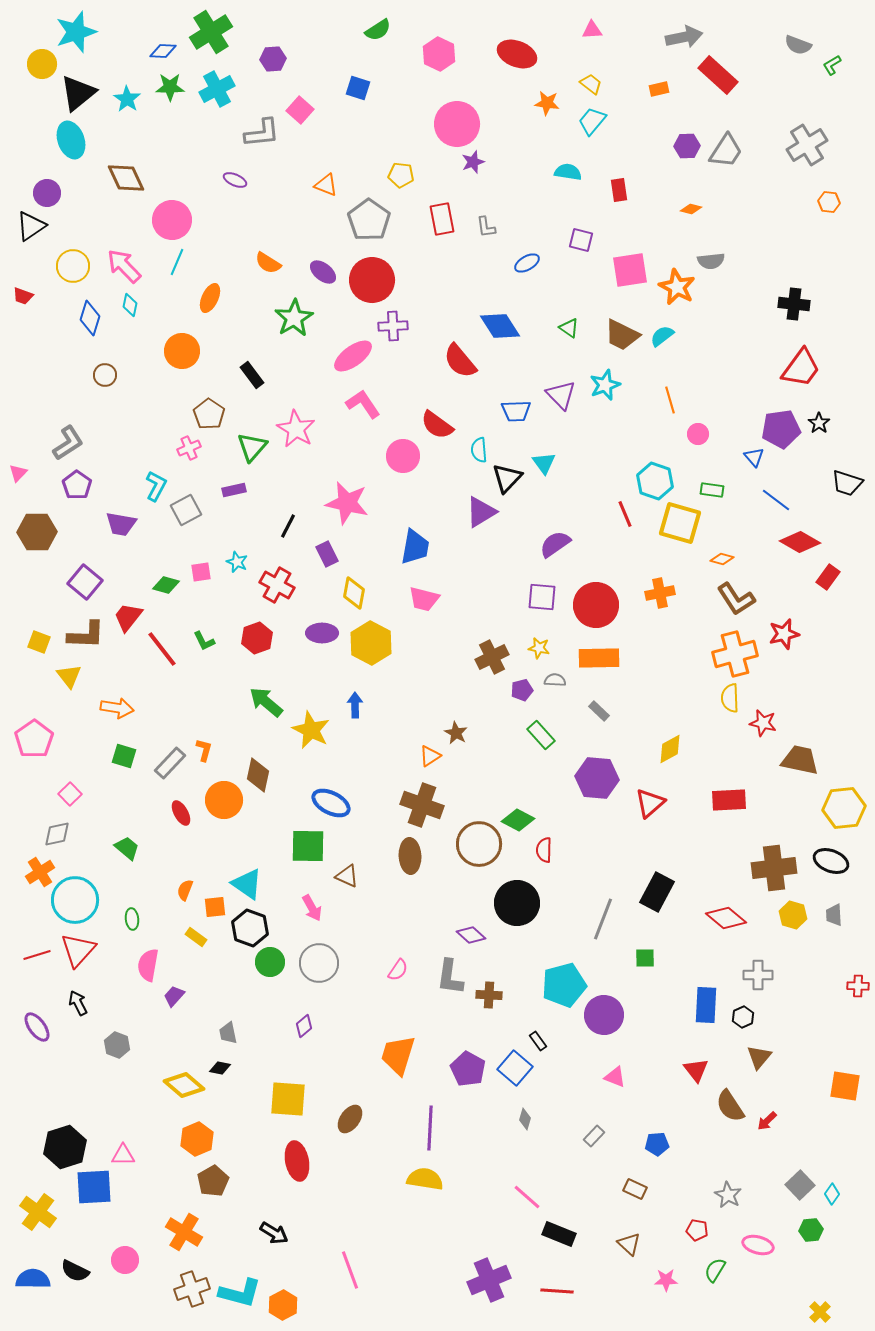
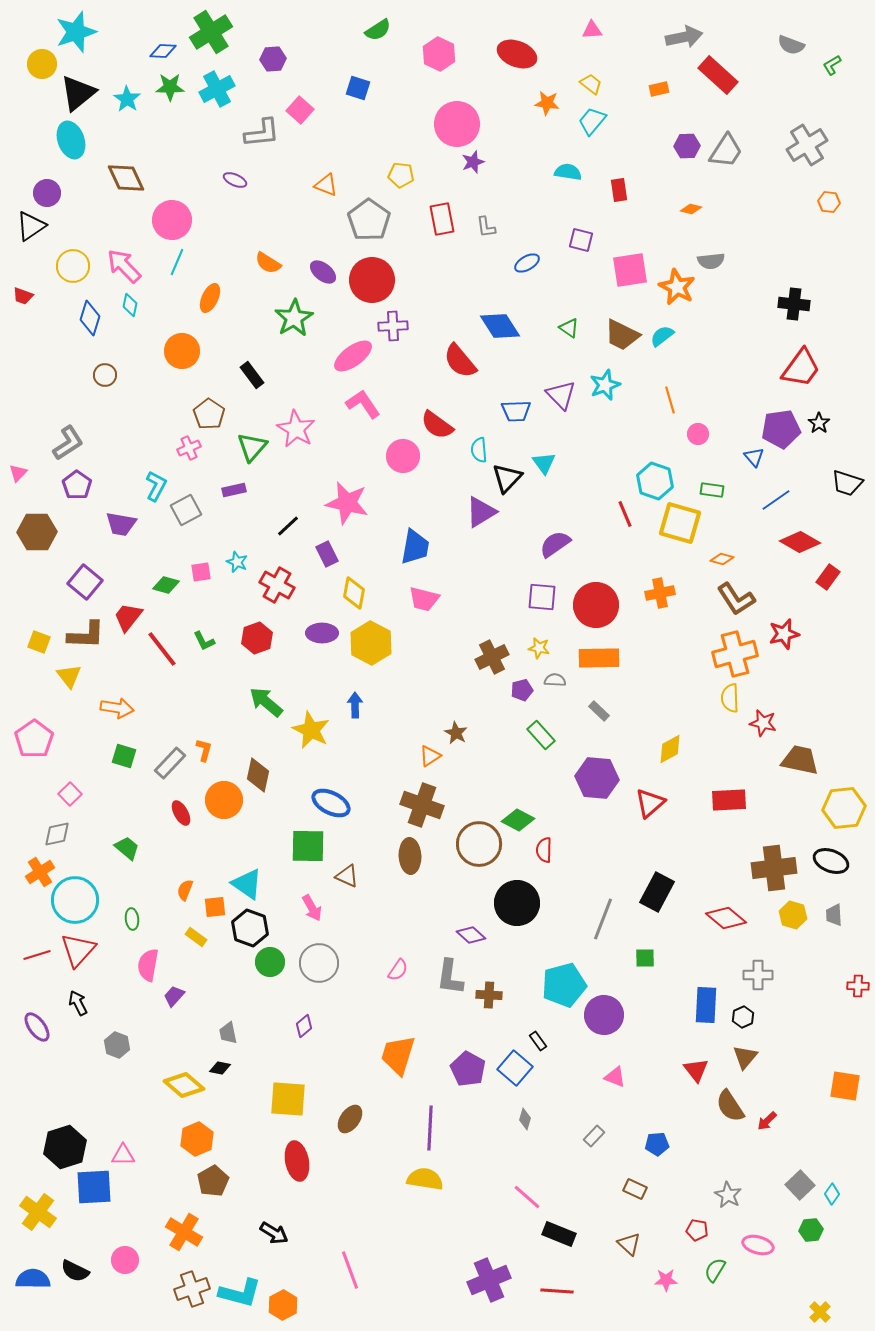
gray semicircle at (798, 45): moved 7 px left
blue line at (776, 500): rotated 72 degrees counterclockwise
black line at (288, 526): rotated 20 degrees clockwise
brown triangle at (759, 1057): moved 14 px left
